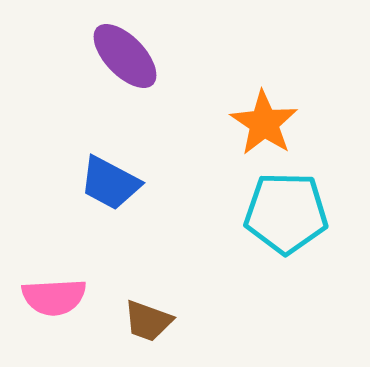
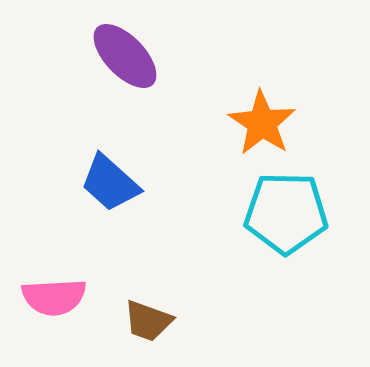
orange star: moved 2 px left
blue trapezoid: rotated 14 degrees clockwise
